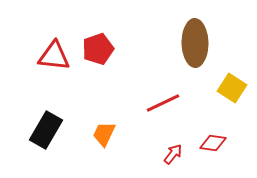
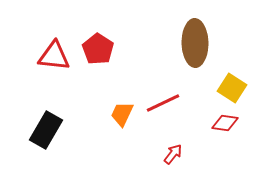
red pentagon: rotated 20 degrees counterclockwise
orange trapezoid: moved 18 px right, 20 px up
red diamond: moved 12 px right, 20 px up
